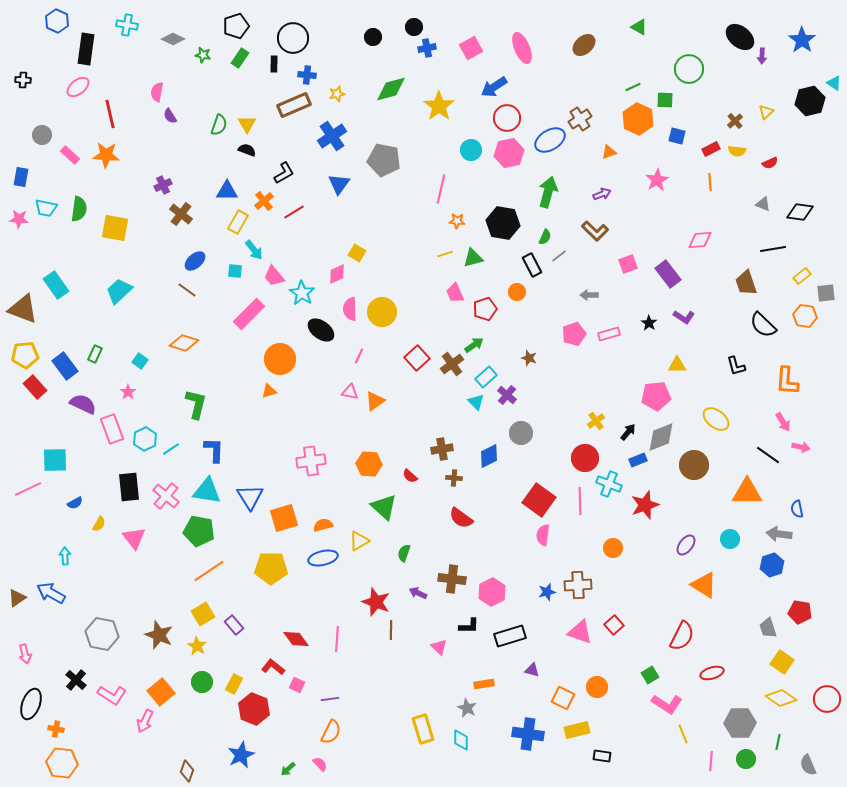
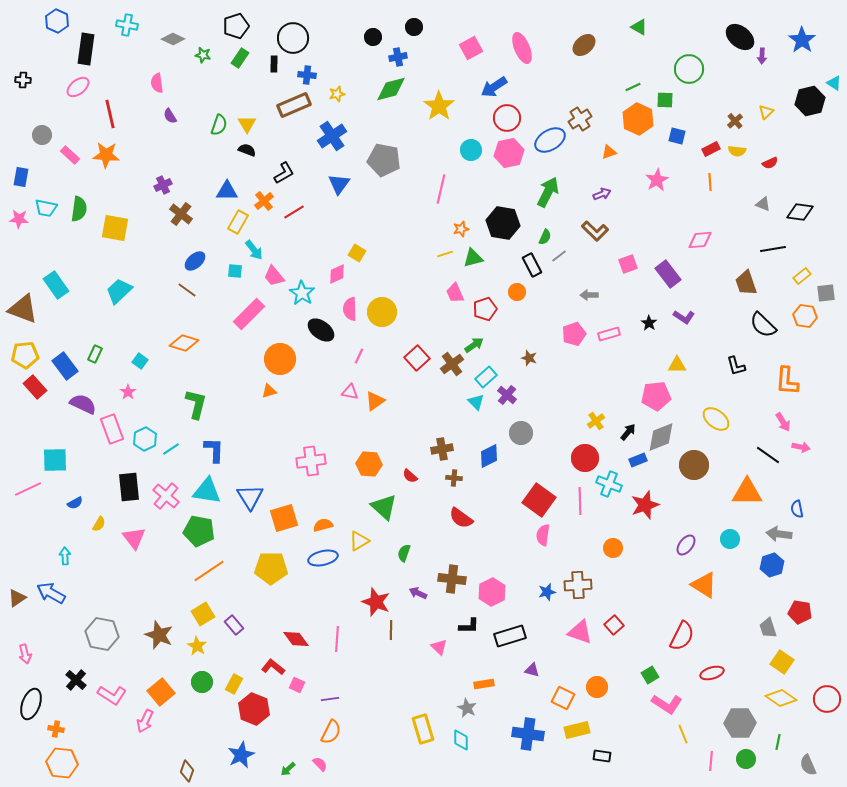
blue cross at (427, 48): moved 29 px left, 9 px down
pink semicircle at (157, 92): moved 9 px up; rotated 18 degrees counterclockwise
green arrow at (548, 192): rotated 12 degrees clockwise
orange star at (457, 221): moved 4 px right, 8 px down; rotated 21 degrees counterclockwise
